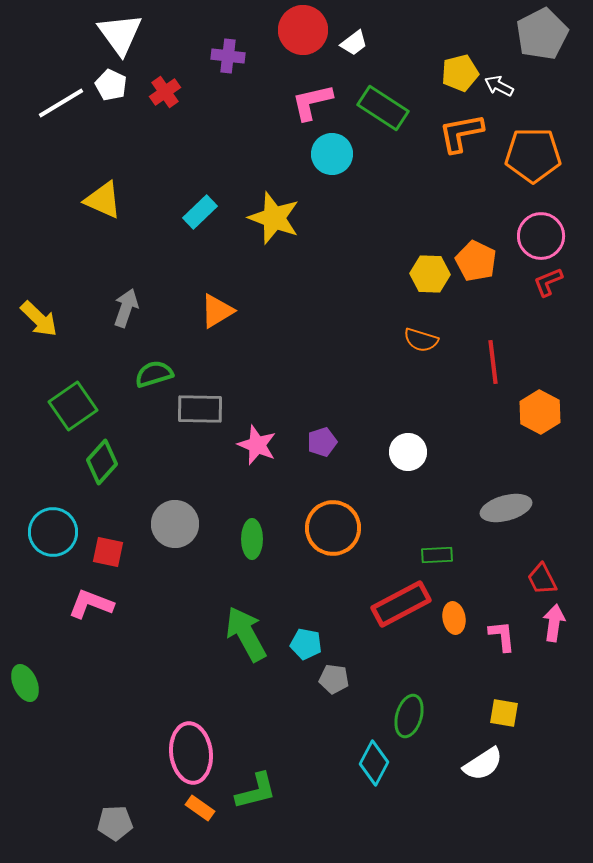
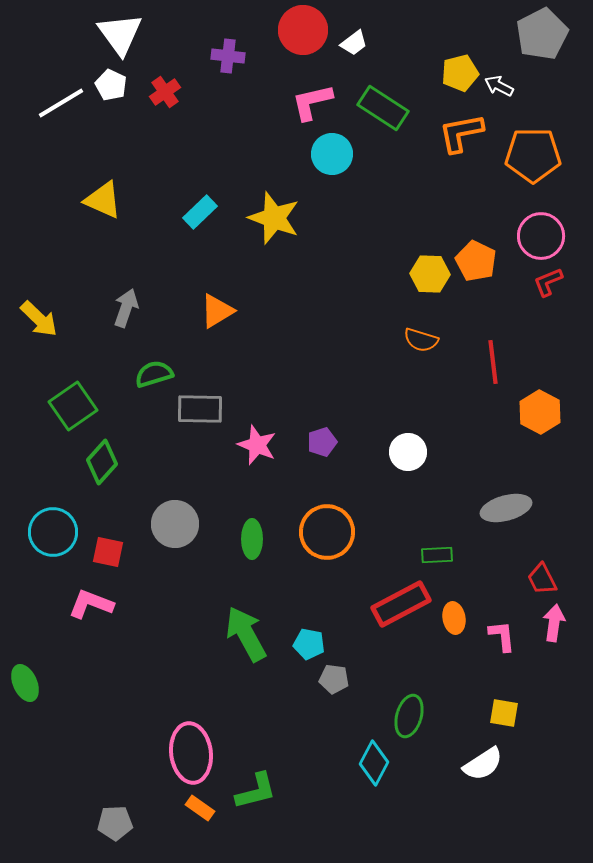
orange circle at (333, 528): moved 6 px left, 4 px down
cyan pentagon at (306, 644): moved 3 px right
